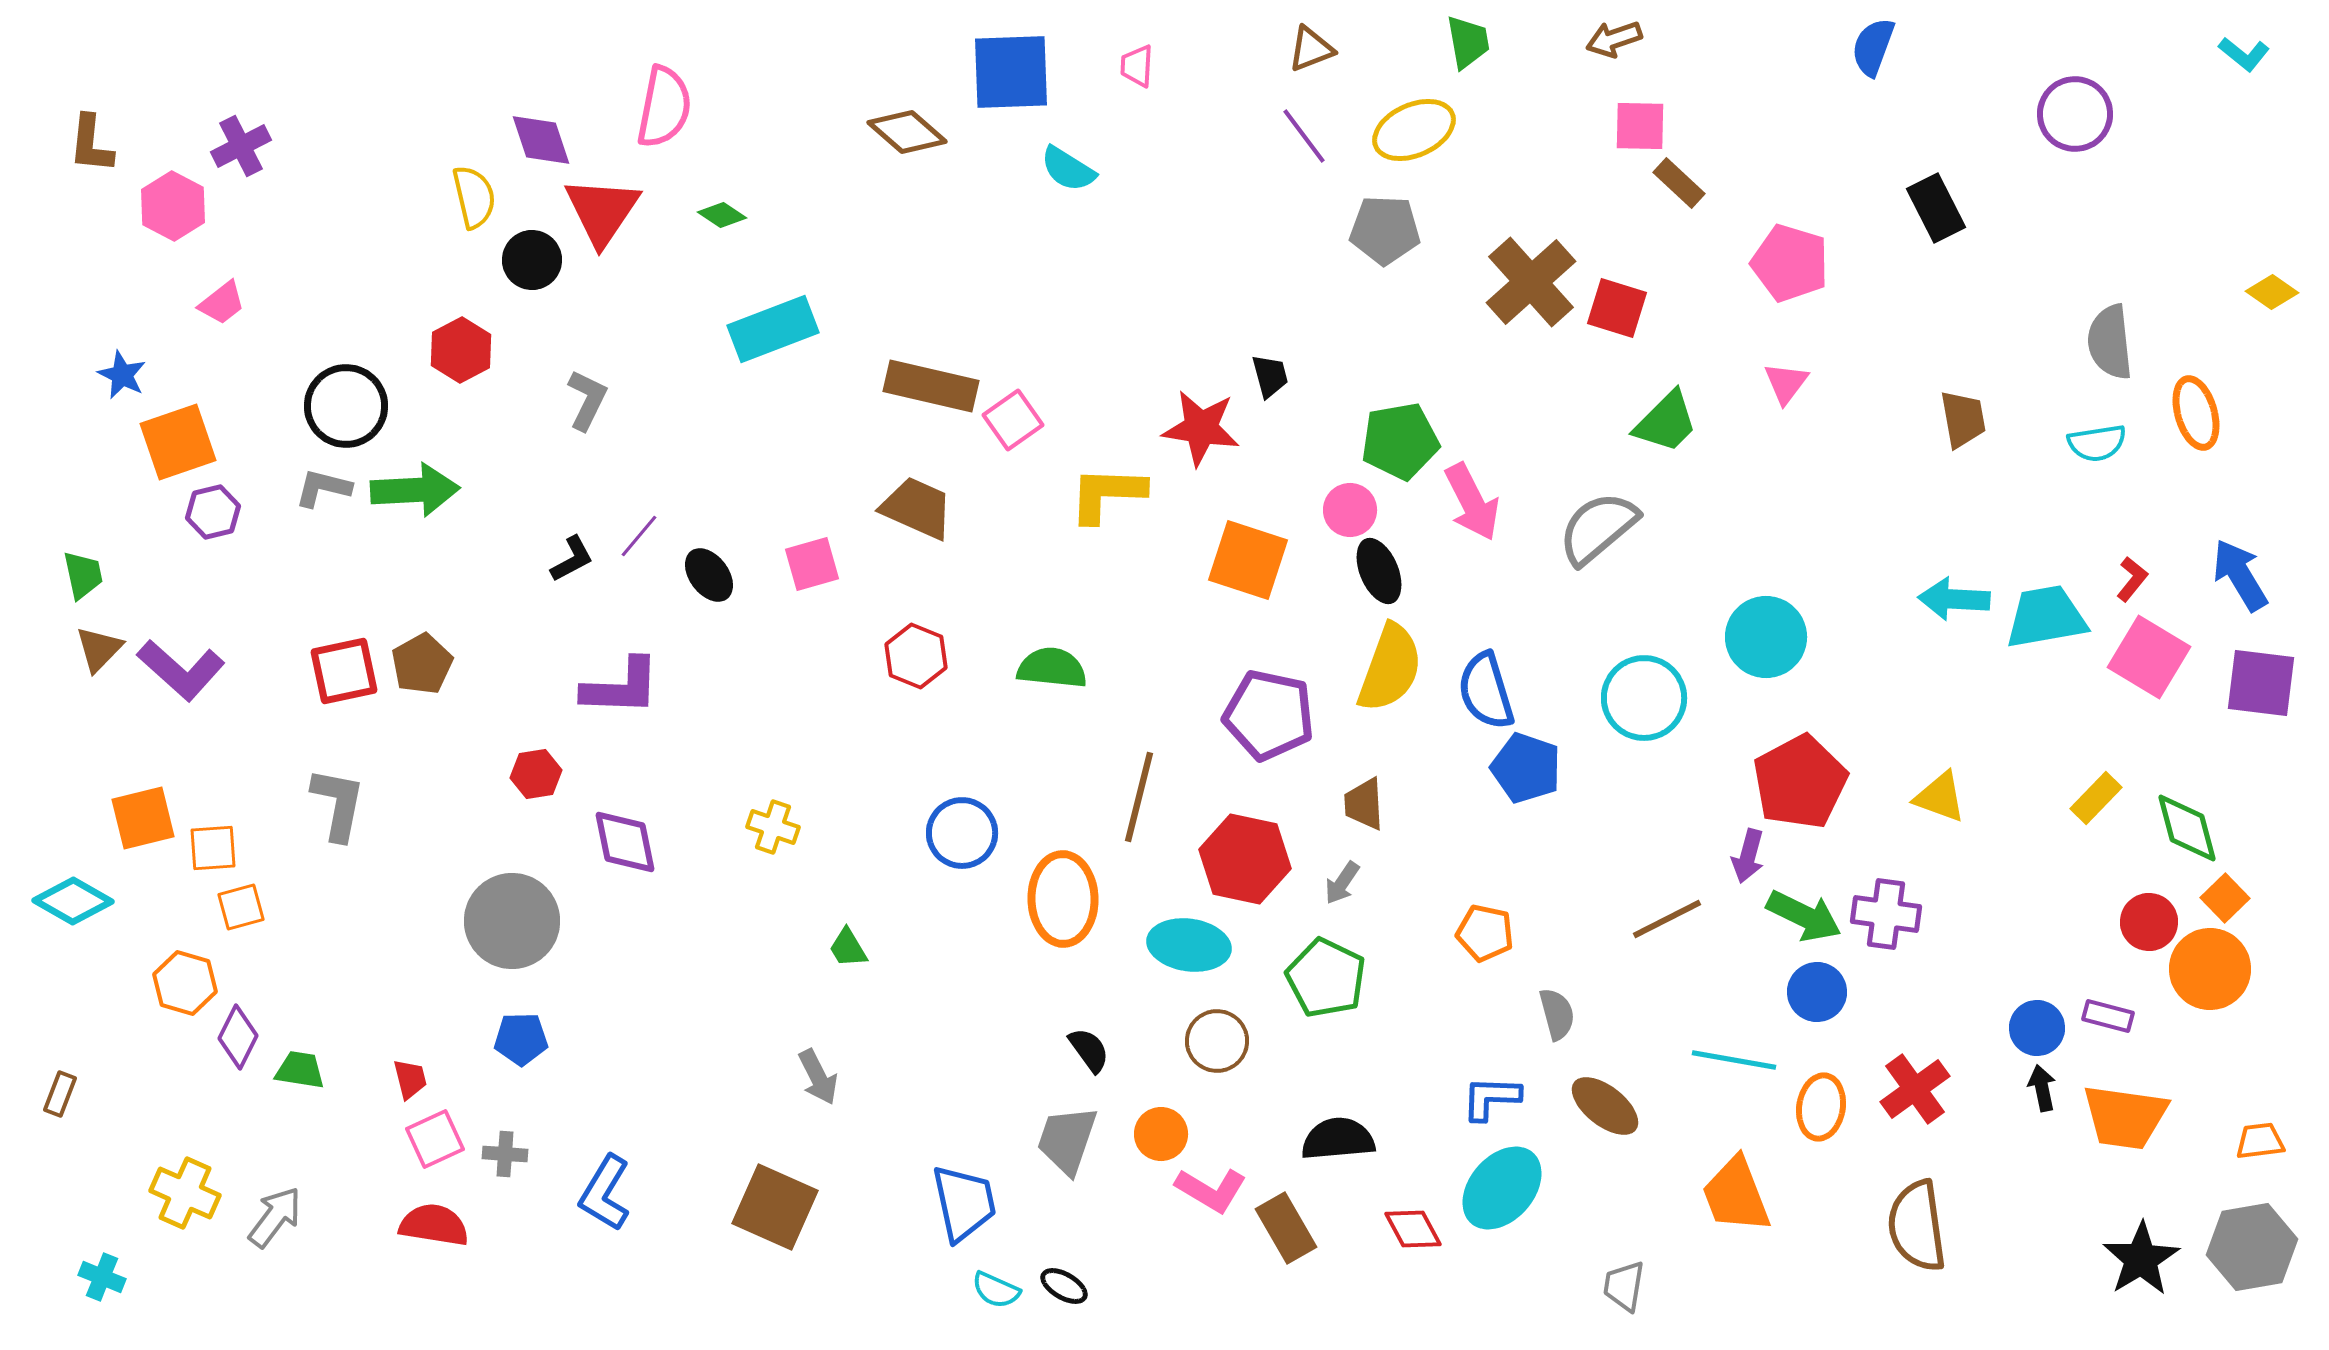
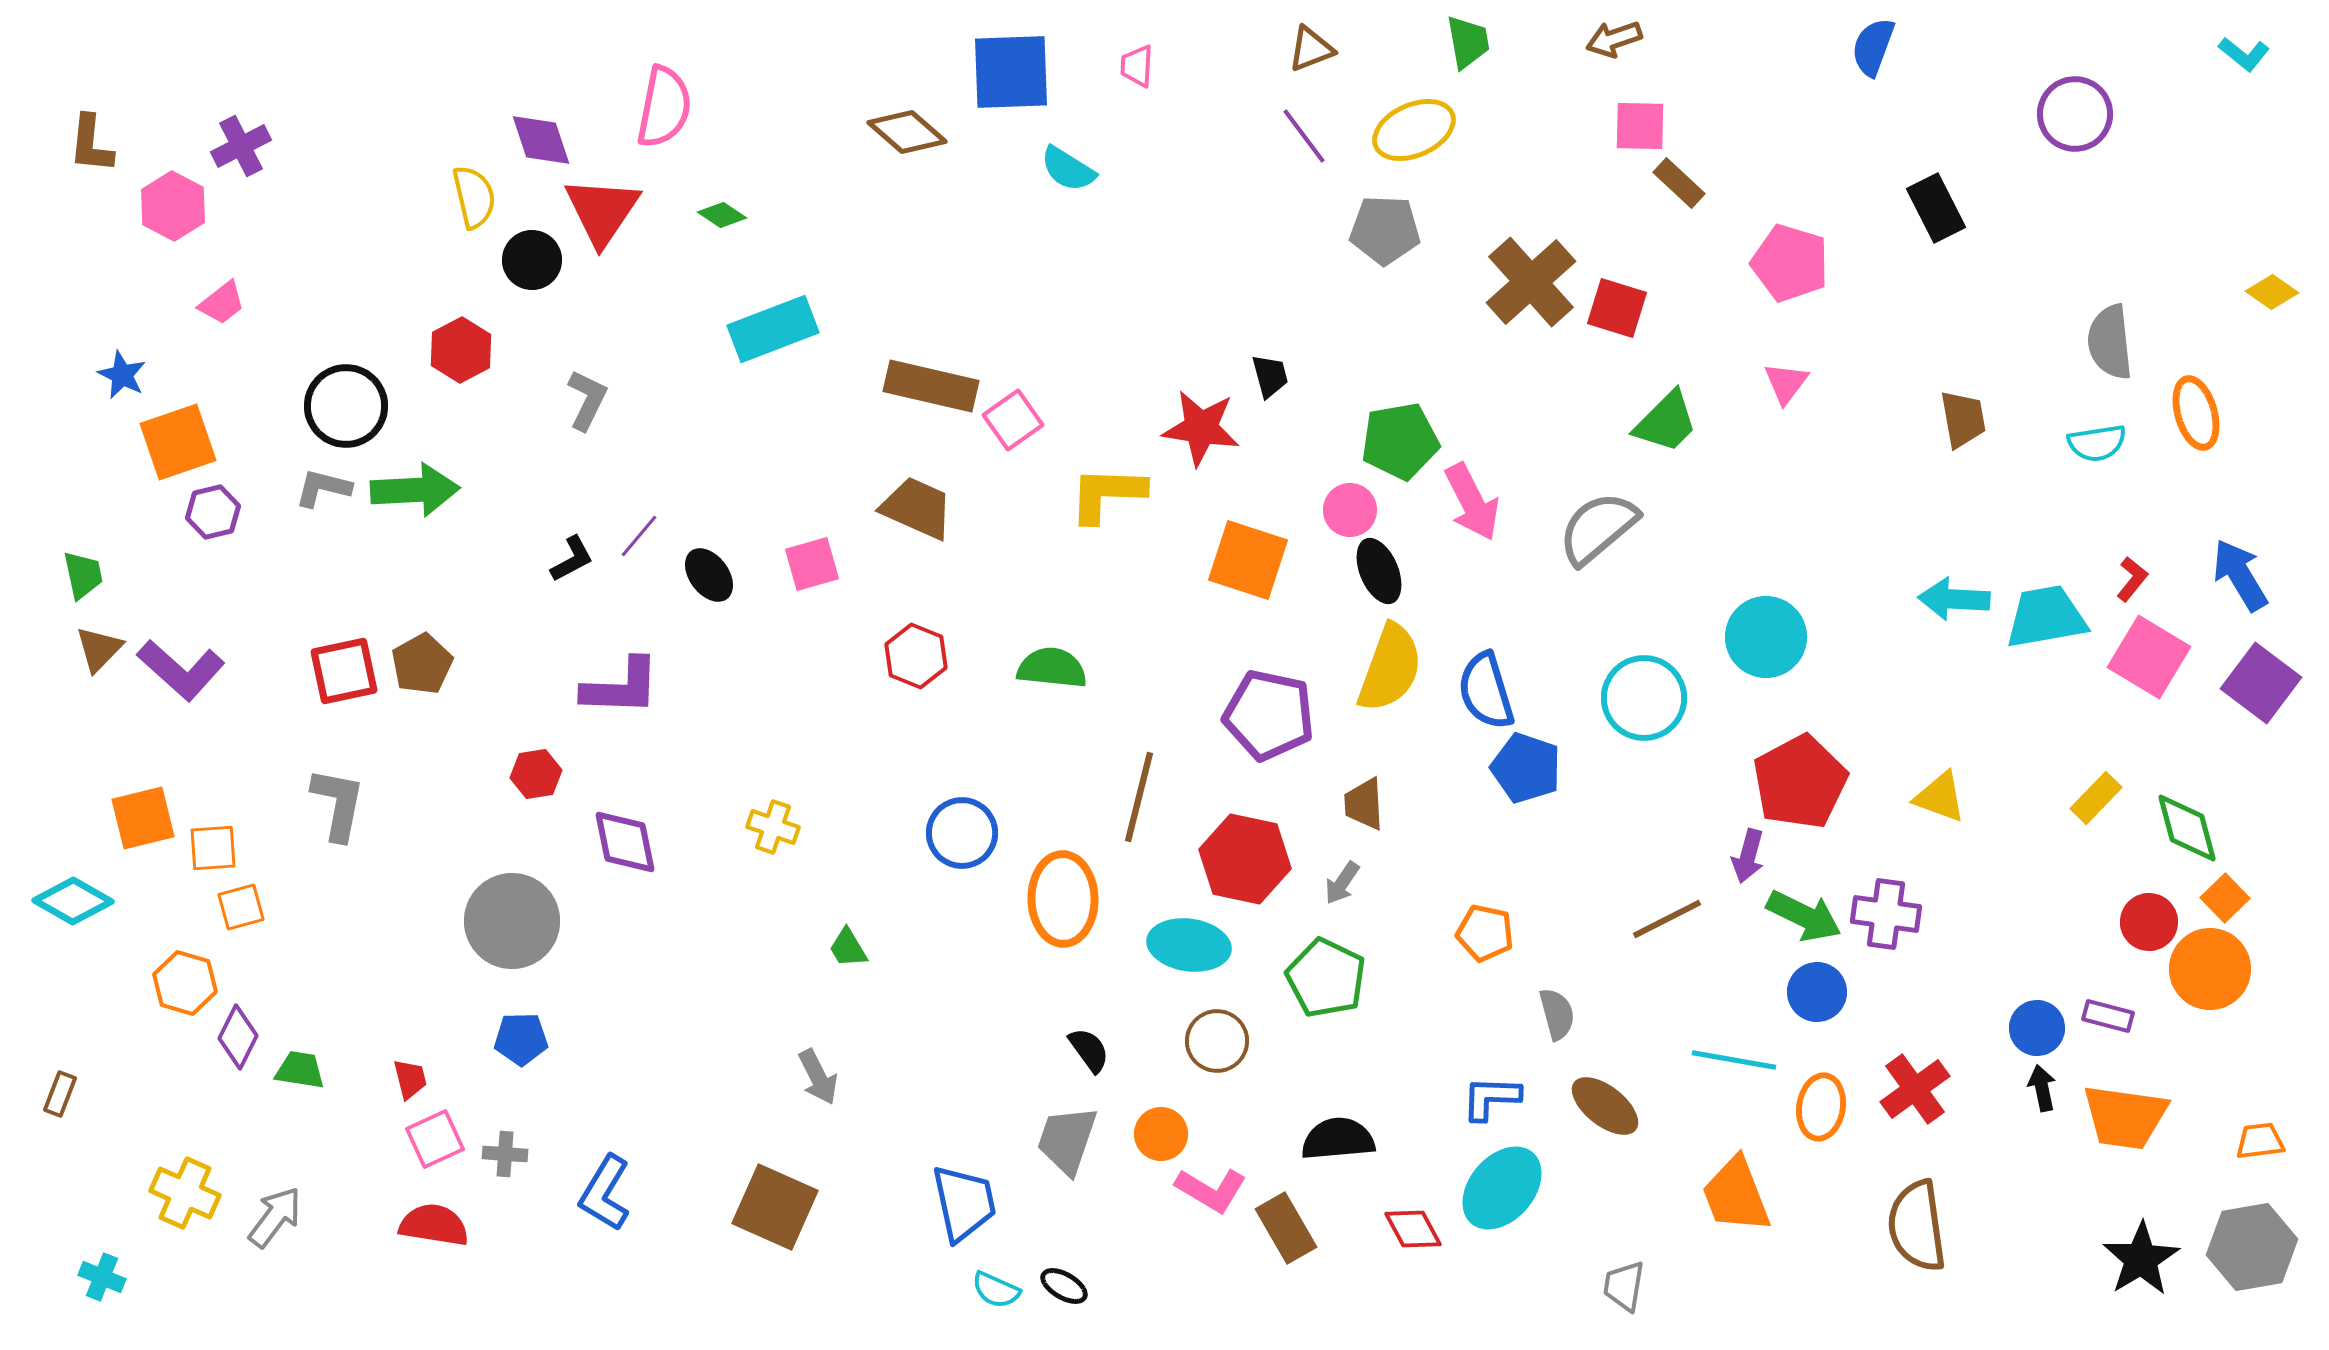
purple square at (2261, 683): rotated 30 degrees clockwise
